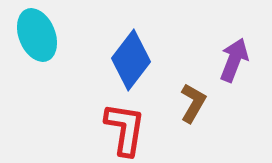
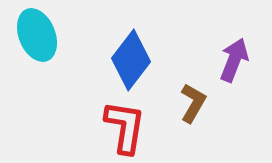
red L-shape: moved 2 px up
